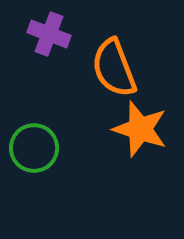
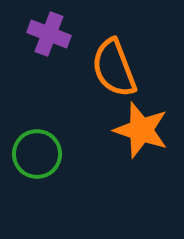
orange star: moved 1 px right, 1 px down
green circle: moved 3 px right, 6 px down
